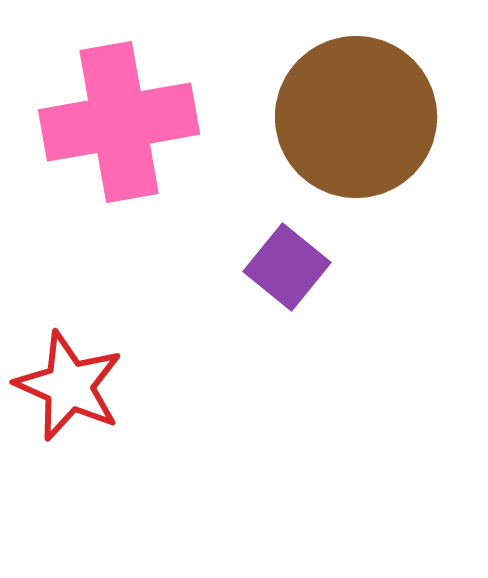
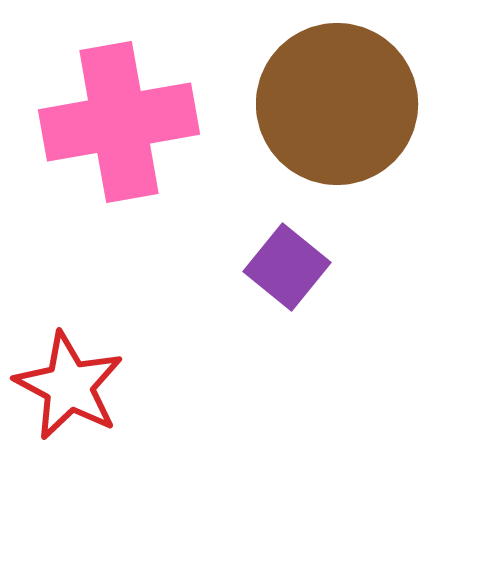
brown circle: moved 19 px left, 13 px up
red star: rotated 4 degrees clockwise
